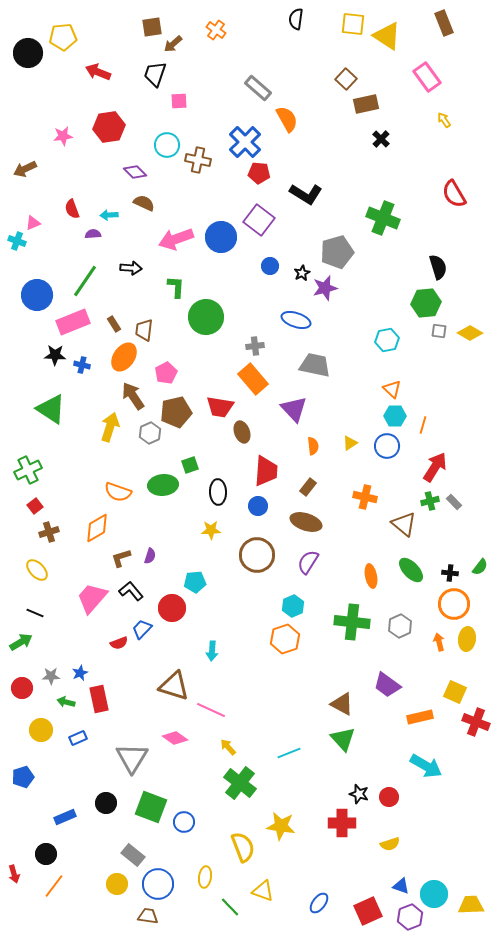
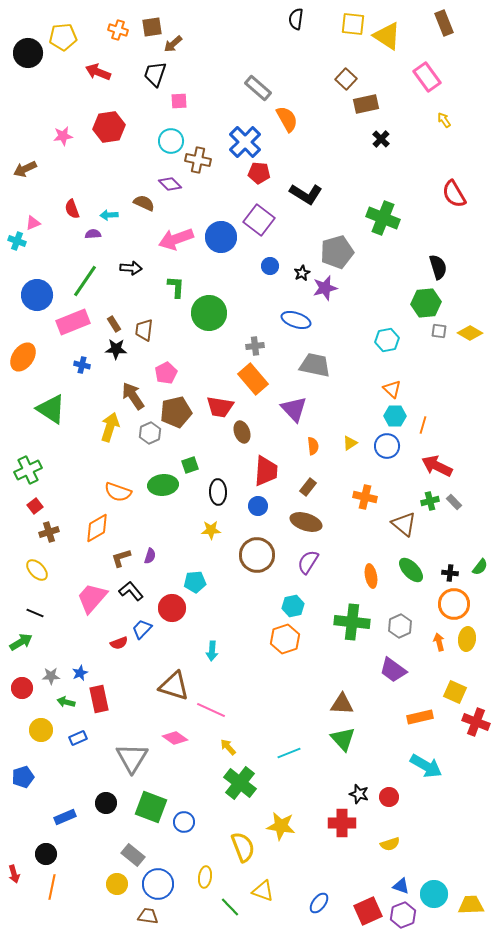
orange cross at (216, 30): moved 98 px left; rotated 18 degrees counterclockwise
cyan circle at (167, 145): moved 4 px right, 4 px up
purple diamond at (135, 172): moved 35 px right, 12 px down
green circle at (206, 317): moved 3 px right, 4 px up
black star at (55, 355): moved 61 px right, 6 px up
orange ellipse at (124, 357): moved 101 px left
red arrow at (435, 467): moved 2 px right, 1 px up; rotated 96 degrees counterclockwise
cyan hexagon at (293, 606): rotated 10 degrees clockwise
purple trapezoid at (387, 685): moved 6 px right, 15 px up
brown triangle at (342, 704): rotated 25 degrees counterclockwise
orange line at (54, 886): moved 2 px left, 1 px down; rotated 25 degrees counterclockwise
purple hexagon at (410, 917): moved 7 px left, 2 px up
